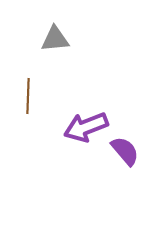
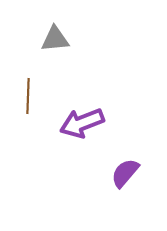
purple arrow: moved 4 px left, 4 px up
purple semicircle: moved 22 px down; rotated 100 degrees counterclockwise
